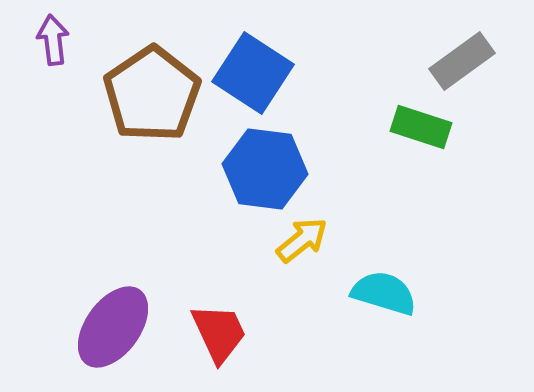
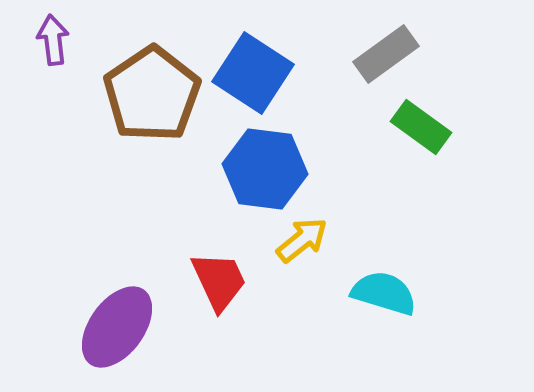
gray rectangle: moved 76 px left, 7 px up
green rectangle: rotated 18 degrees clockwise
purple ellipse: moved 4 px right
red trapezoid: moved 52 px up
